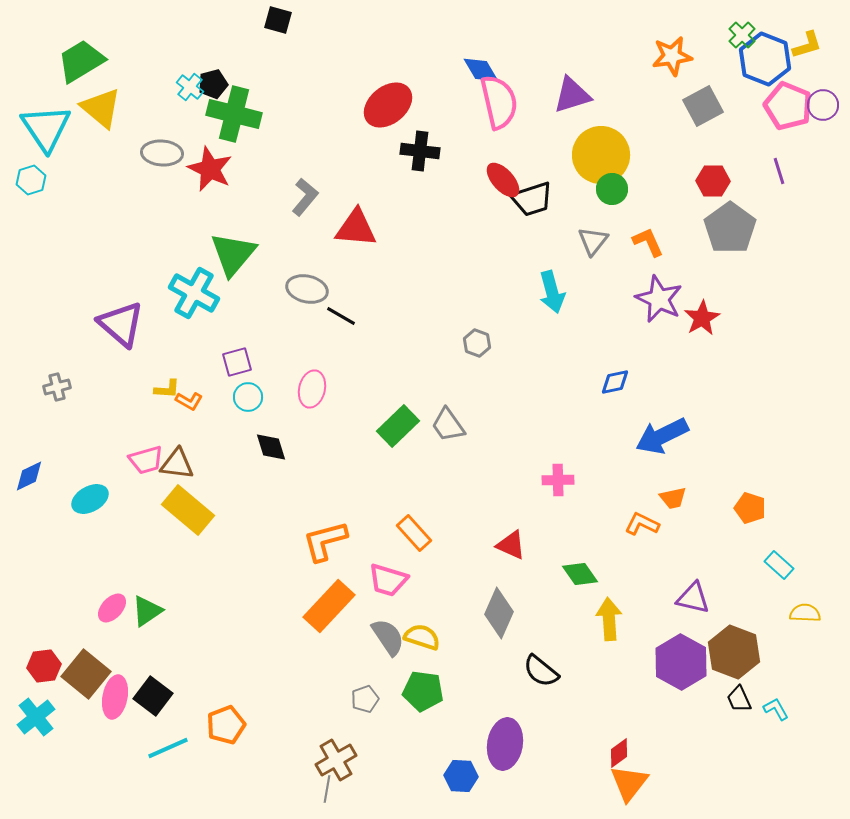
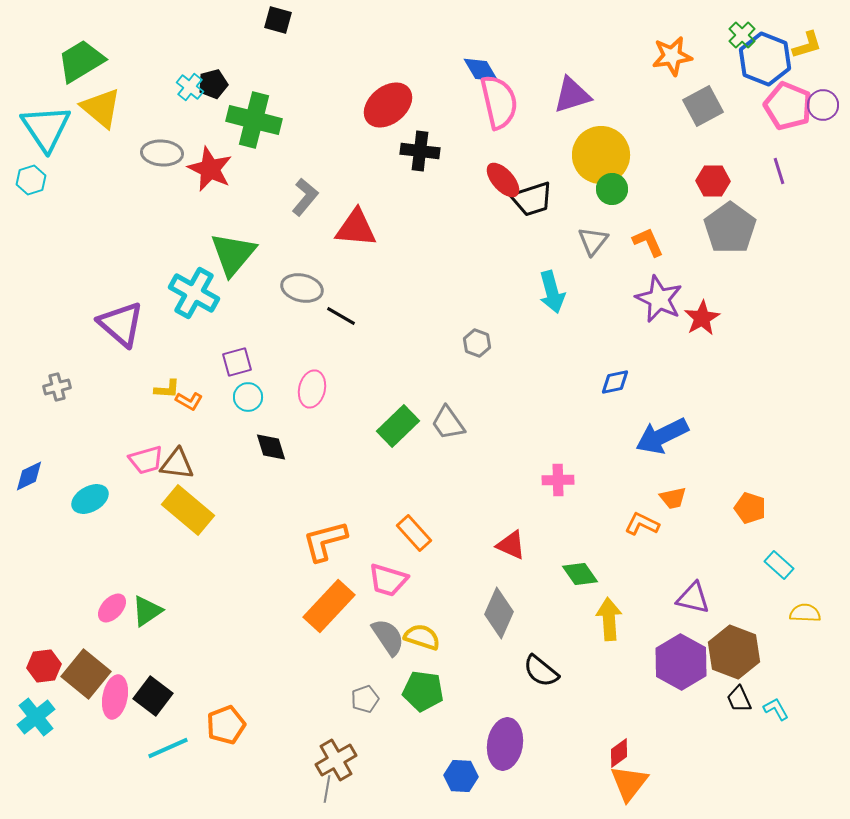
green cross at (234, 114): moved 20 px right, 6 px down
gray ellipse at (307, 289): moved 5 px left, 1 px up
gray trapezoid at (448, 425): moved 2 px up
